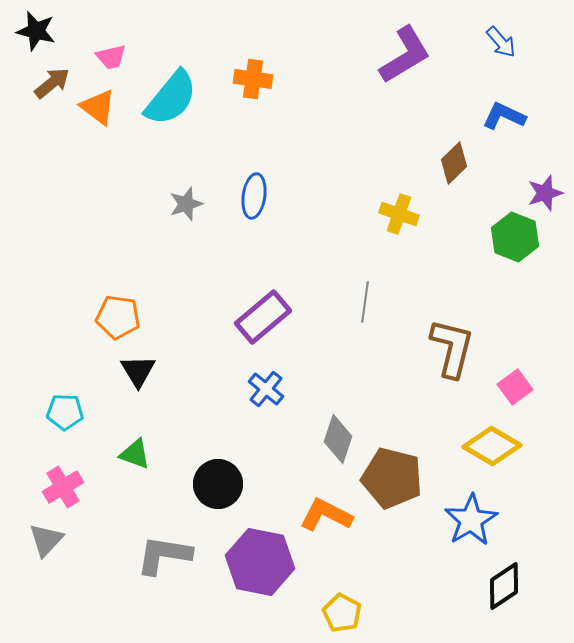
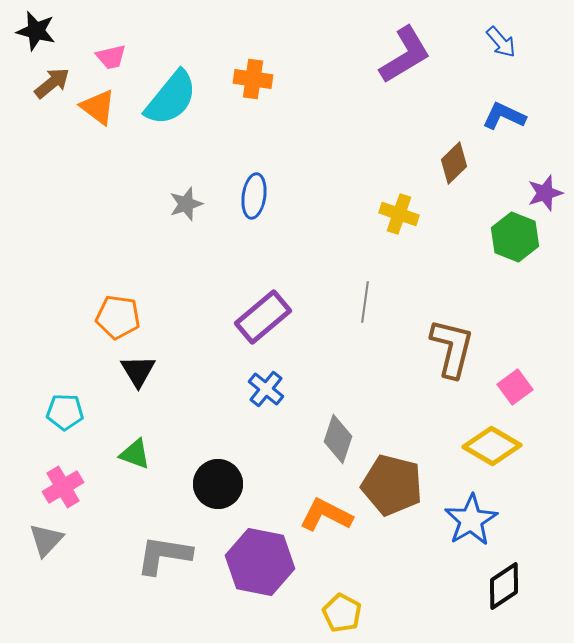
brown pentagon: moved 7 px down
